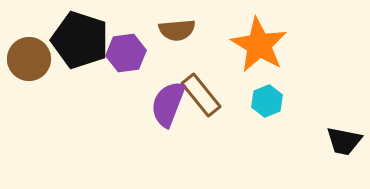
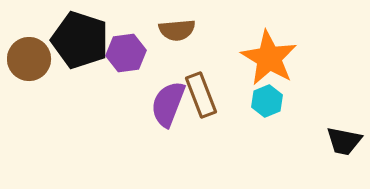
orange star: moved 10 px right, 13 px down
brown rectangle: rotated 18 degrees clockwise
